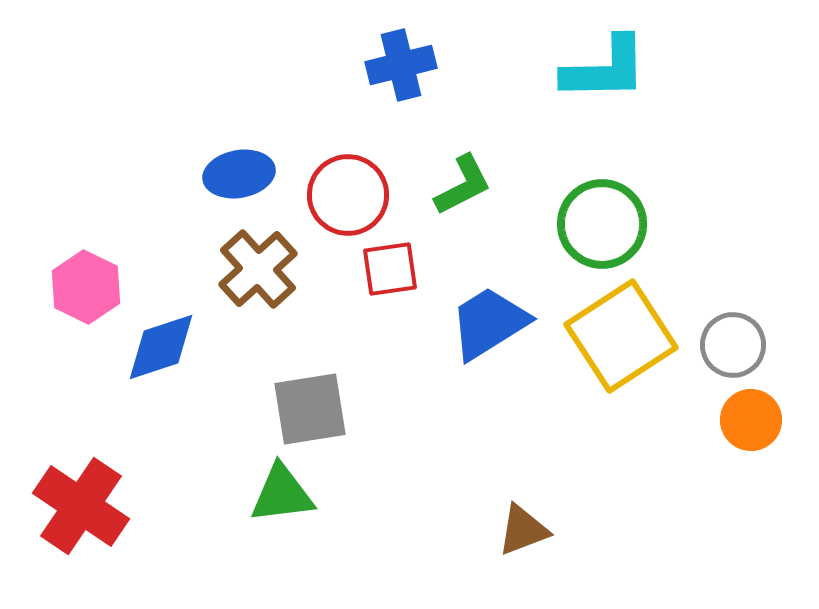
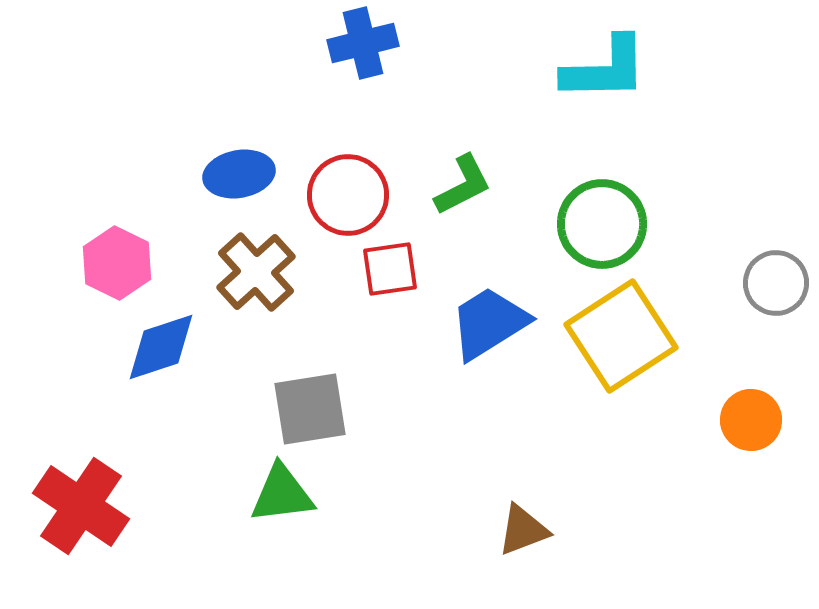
blue cross: moved 38 px left, 22 px up
brown cross: moved 2 px left, 3 px down
pink hexagon: moved 31 px right, 24 px up
gray circle: moved 43 px right, 62 px up
